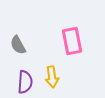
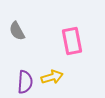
gray semicircle: moved 1 px left, 14 px up
yellow arrow: rotated 100 degrees counterclockwise
